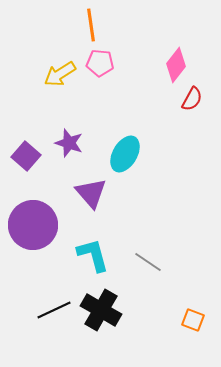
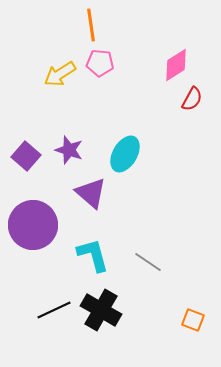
pink diamond: rotated 20 degrees clockwise
purple star: moved 7 px down
purple triangle: rotated 8 degrees counterclockwise
